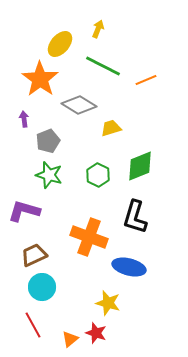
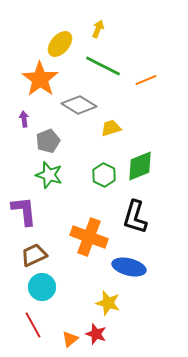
green hexagon: moved 6 px right
purple L-shape: rotated 68 degrees clockwise
red star: moved 1 px down
